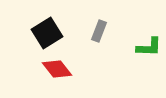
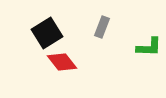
gray rectangle: moved 3 px right, 4 px up
red diamond: moved 5 px right, 7 px up
